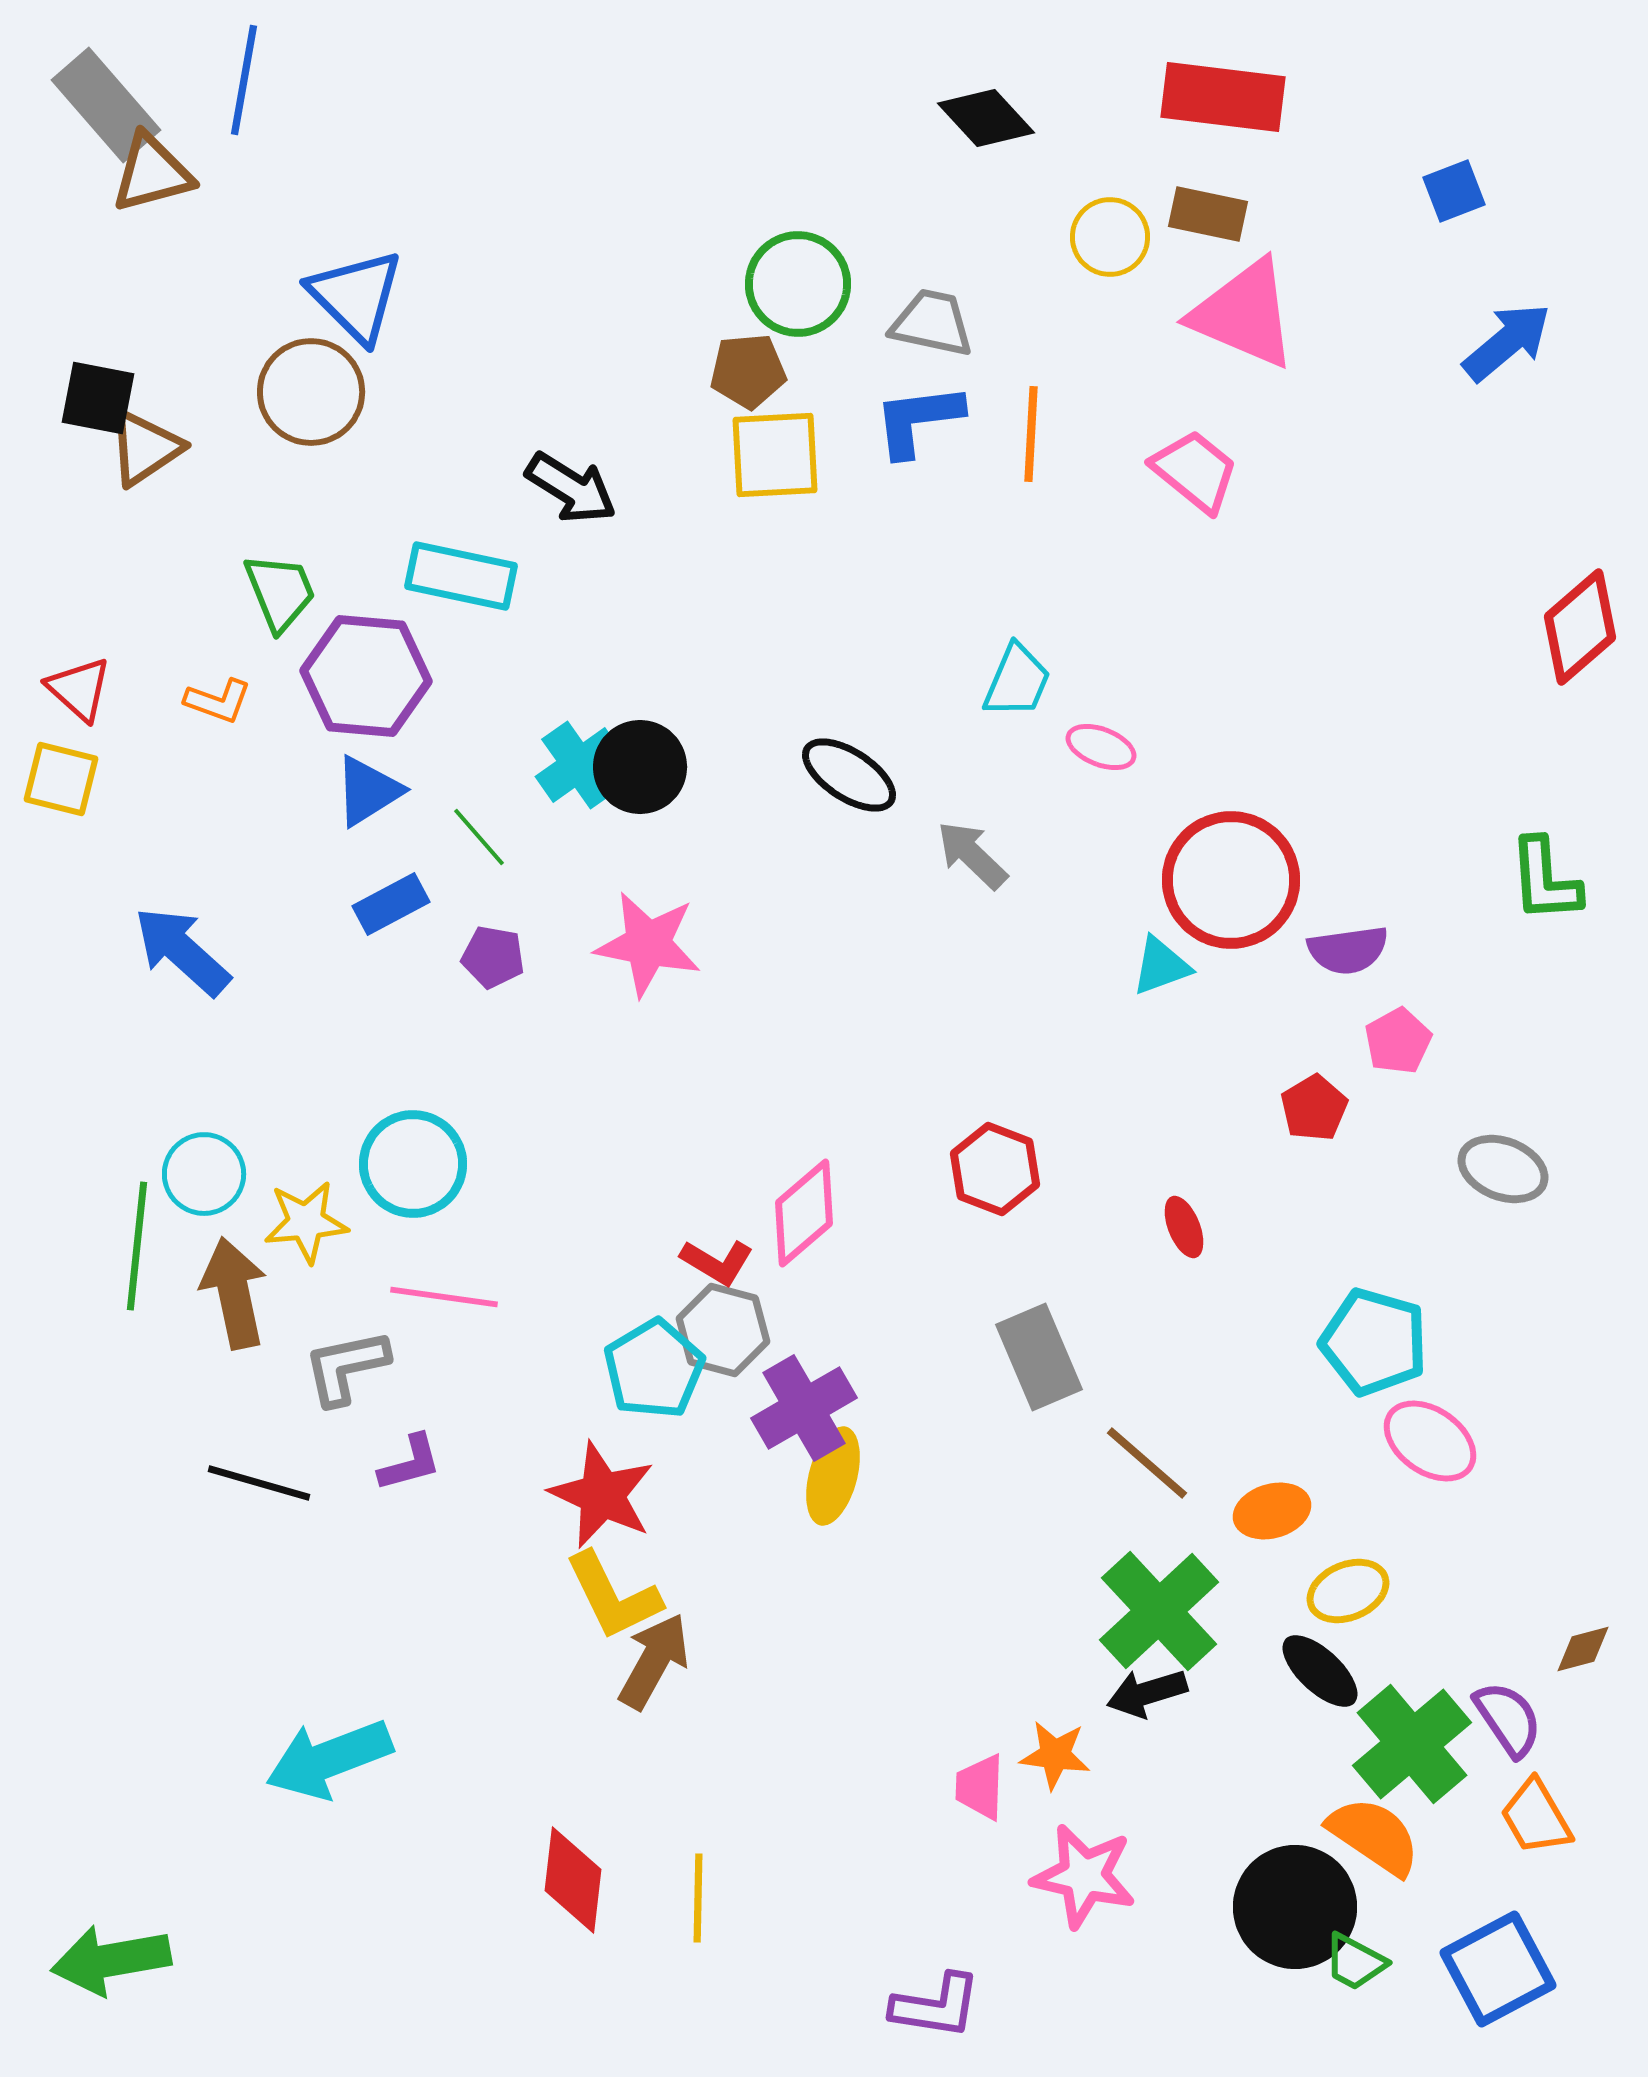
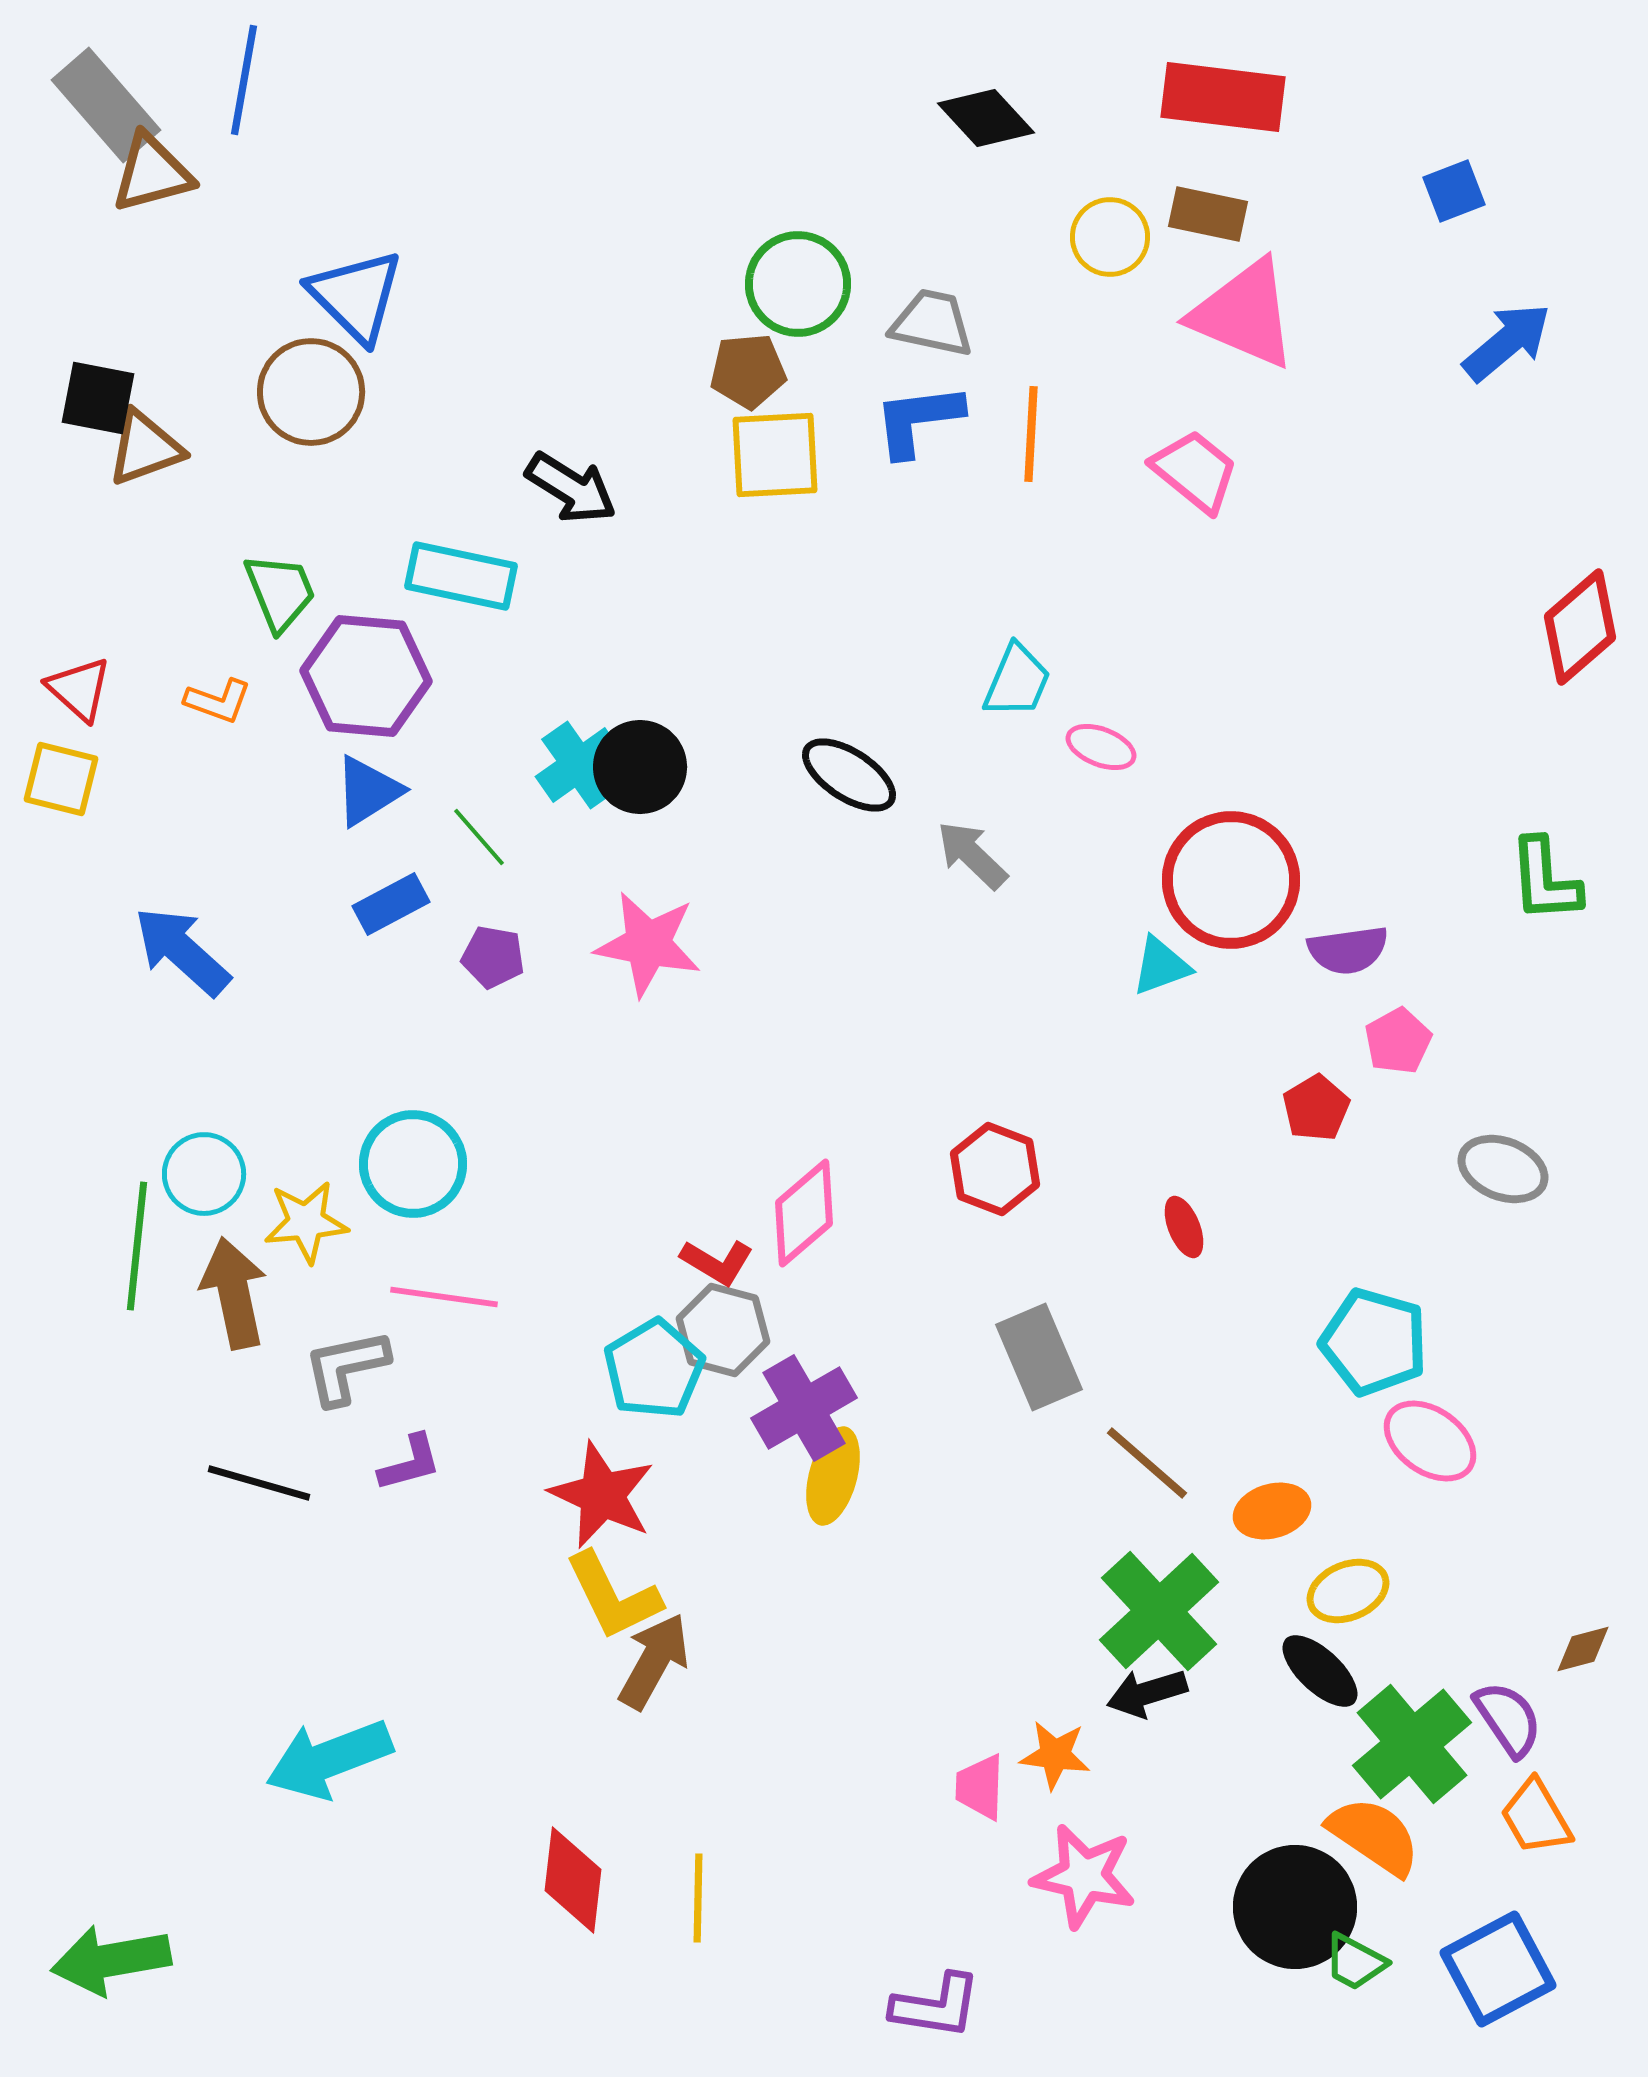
brown triangle at (145, 448): rotated 14 degrees clockwise
red pentagon at (1314, 1108): moved 2 px right
